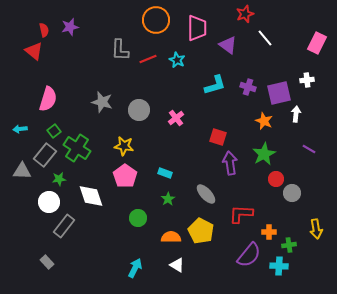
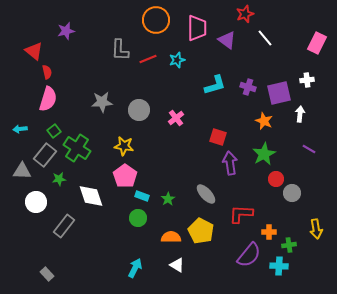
purple star at (70, 27): moved 4 px left, 4 px down
red semicircle at (44, 30): moved 3 px right, 42 px down
purple triangle at (228, 45): moved 1 px left, 5 px up
cyan star at (177, 60): rotated 28 degrees clockwise
gray star at (102, 102): rotated 20 degrees counterclockwise
white arrow at (296, 114): moved 4 px right
cyan rectangle at (165, 173): moved 23 px left, 23 px down
white circle at (49, 202): moved 13 px left
gray rectangle at (47, 262): moved 12 px down
